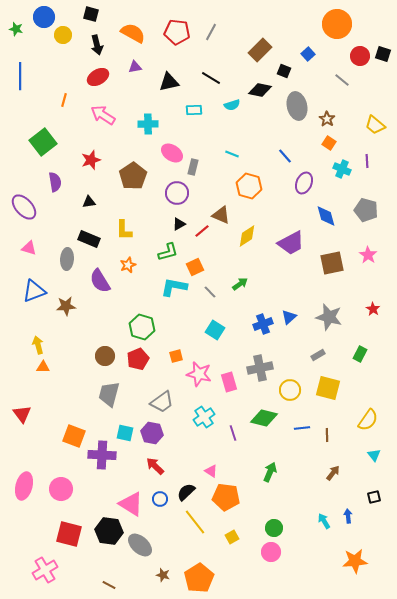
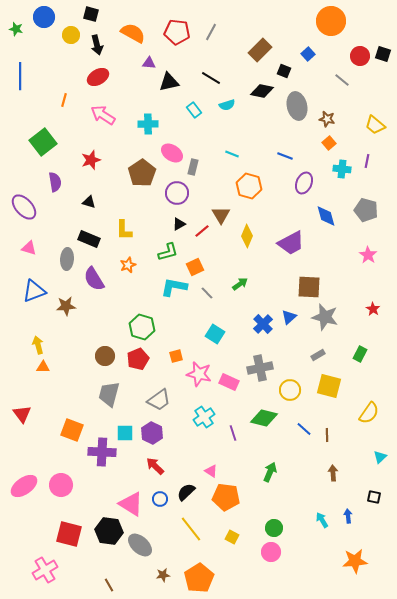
orange circle at (337, 24): moved 6 px left, 3 px up
yellow circle at (63, 35): moved 8 px right
purple triangle at (135, 67): moved 14 px right, 4 px up; rotated 16 degrees clockwise
black diamond at (260, 90): moved 2 px right, 1 px down
cyan semicircle at (232, 105): moved 5 px left
cyan rectangle at (194, 110): rotated 56 degrees clockwise
brown star at (327, 119): rotated 21 degrees counterclockwise
orange square at (329, 143): rotated 16 degrees clockwise
blue line at (285, 156): rotated 28 degrees counterclockwise
purple line at (367, 161): rotated 16 degrees clockwise
cyan cross at (342, 169): rotated 18 degrees counterclockwise
brown pentagon at (133, 176): moved 9 px right, 3 px up
black triangle at (89, 202): rotated 24 degrees clockwise
brown triangle at (221, 215): rotated 36 degrees clockwise
yellow diamond at (247, 236): rotated 35 degrees counterclockwise
brown square at (332, 263): moved 23 px left, 24 px down; rotated 15 degrees clockwise
purple semicircle at (100, 281): moved 6 px left, 2 px up
gray line at (210, 292): moved 3 px left, 1 px down
gray star at (329, 317): moved 4 px left
blue cross at (263, 324): rotated 24 degrees counterclockwise
cyan square at (215, 330): moved 4 px down
pink rectangle at (229, 382): rotated 48 degrees counterclockwise
yellow square at (328, 388): moved 1 px right, 2 px up
gray trapezoid at (162, 402): moved 3 px left, 2 px up
yellow semicircle at (368, 420): moved 1 px right, 7 px up
blue line at (302, 428): moved 2 px right, 1 px down; rotated 49 degrees clockwise
cyan square at (125, 433): rotated 12 degrees counterclockwise
purple hexagon at (152, 433): rotated 15 degrees clockwise
orange square at (74, 436): moved 2 px left, 6 px up
purple cross at (102, 455): moved 3 px up
cyan triangle at (374, 455): moved 6 px right, 2 px down; rotated 24 degrees clockwise
brown arrow at (333, 473): rotated 42 degrees counterclockwise
pink ellipse at (24, 486): rotated 40 degrees clockwise
pink circle at (61, 489): moved 4 px up
black square at (374, 497): rotated 24 degrees clockwise
cyan arrow at (324, 521): moved 2 px left, 1 px up
yellow line at (195, 522): moved 4 px left, 7 px down
yellow square at (232, 537): rotated 32 degrees counterclockwise
brown star at (163, 575): rotated 24 degrees counterclockwise
brown line at (109, 585): rotated 32 degrees clockwise
